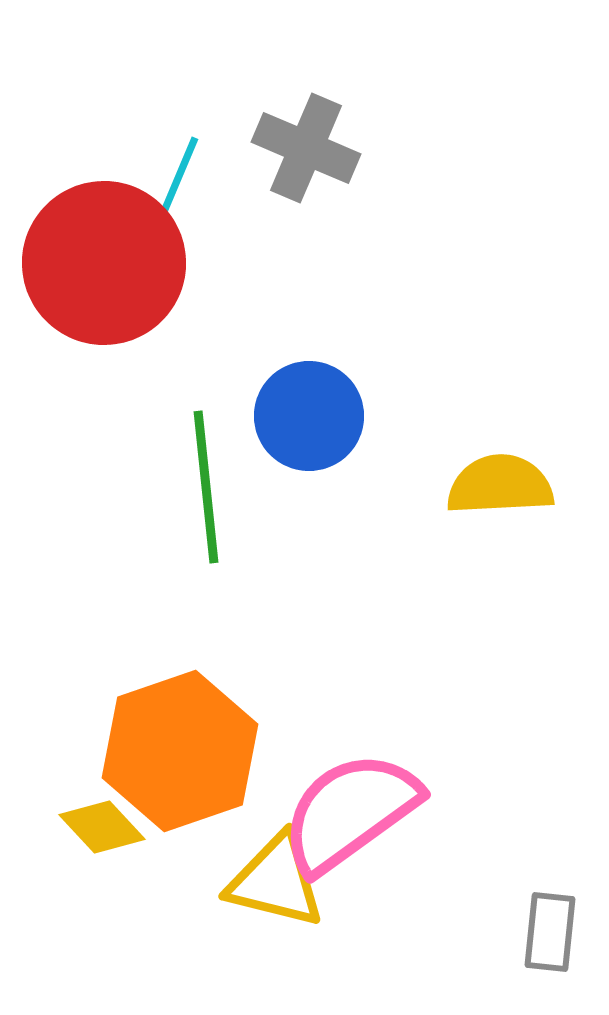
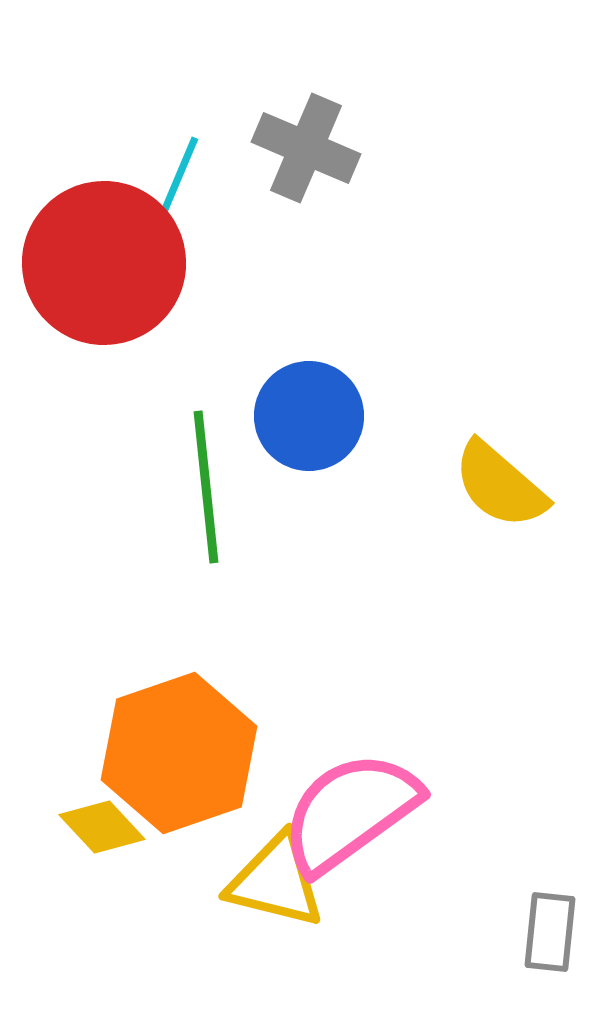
yellow semicircle: rotated 136 degrees counterclockwise
orange hexagon: moved 1 px left, 2 px down
